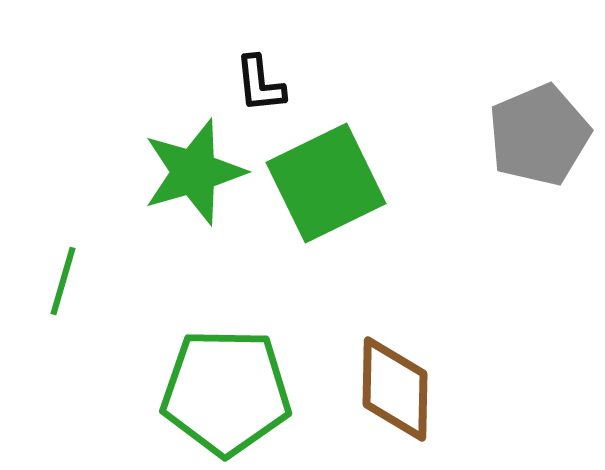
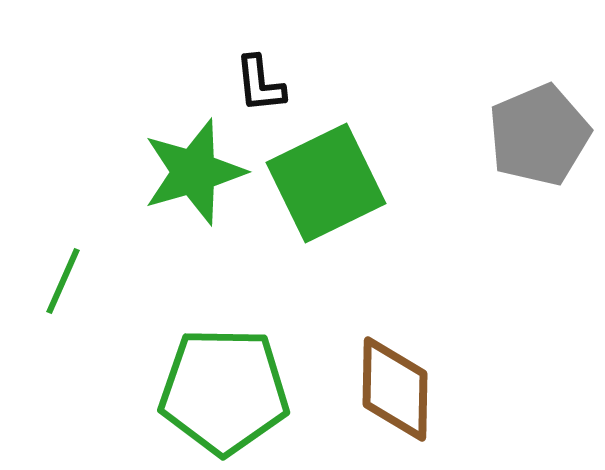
green line: rotated 8 degrees clockwise
green pentagon: moved 2 px left, 1 px up
